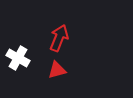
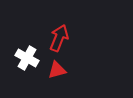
white cross: moved 9 px right
